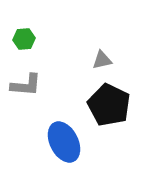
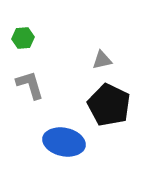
green hexagon: moved 1 px left, 1 px up
gray L-shape: moved 4 px right; rotated 112 degrees counterclockwise
blue ellipse: rotated 51 degrees counterclockwise
